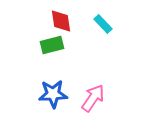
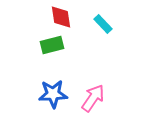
red diamond: moved 4 px up
